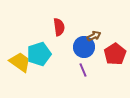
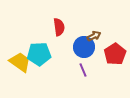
cyan pentagon: rotated 15 degrees clockwise
